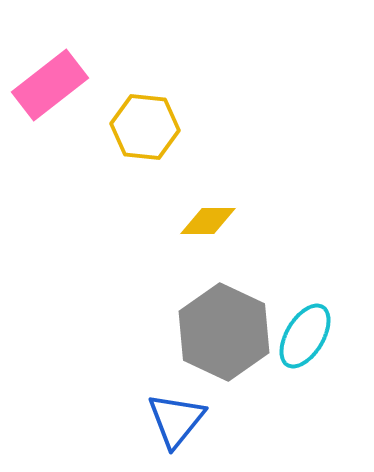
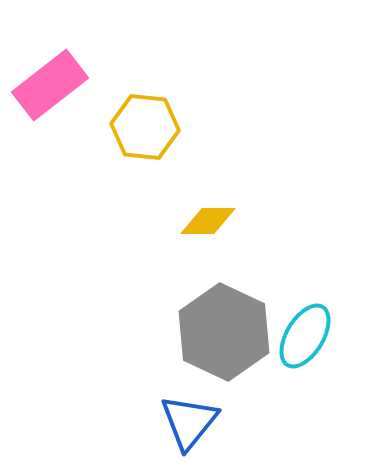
blue triangle: moved 13 px right, 2 px down
